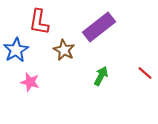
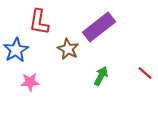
brown star: moved 4 px right, 1 px up
pink star: rotated 18 degrees counterclockwise
